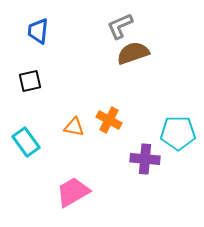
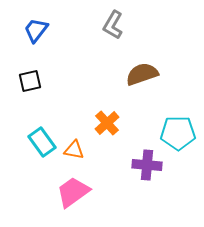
gray L-shape: moved 7 px left, 1 px up; rotated 36 degrees counterclockwise
blue trapezoid: moved 2 px left, 1 px up; rotated 32 degrees clockwise
brown semicircle: moved 9 px right, 21 px down
orange cross: moved 2 px left, 3 px down; rotated 20 degrees clockwise
orange triangle: moved 23 px down
cyan rectangle: moved 16 px right
purple cross: moved 2 px right, 6 px down
pink trapezoid: rotated 6 degrees counterclockwise
